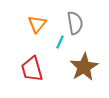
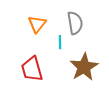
cyan line: rotated 24 degrees counterclockwise
